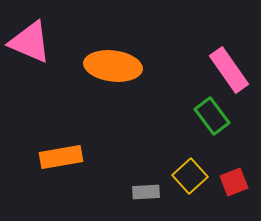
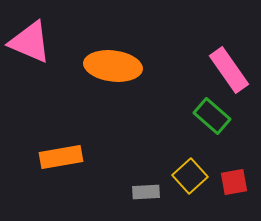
green rectangle: rotated 12 degrees counterclockwise
red square: rotated 12 degrees clockwise
